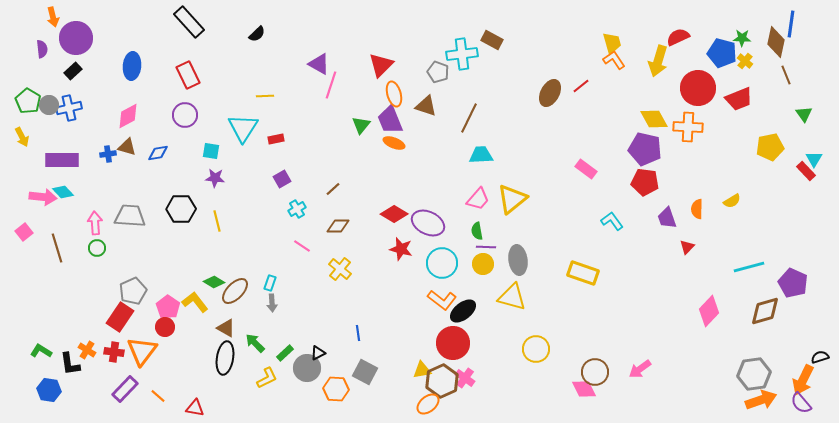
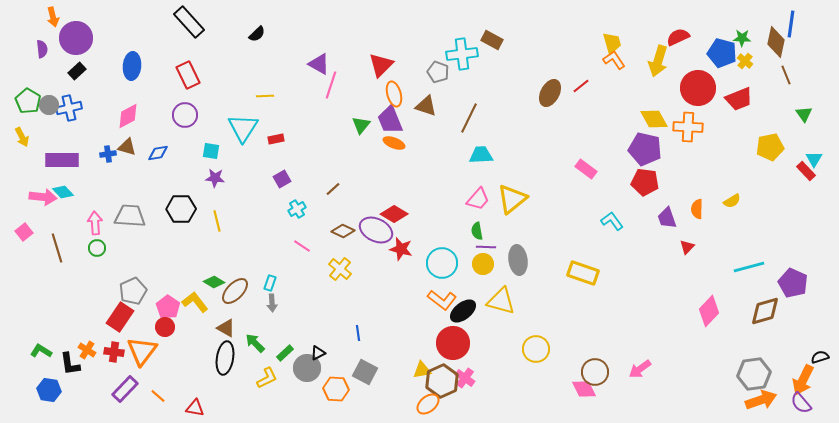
black rectangle at (73, 71): moved 4 px right
purple ellipse at (428, 223): moved 52 px left, 7 px down
brown diamond at (338, 226): moved 5 px right, 5 px down; rotated 25 degrees clockwise
yellow triangle at (512, 297): moved 11 px left, 4 px down
